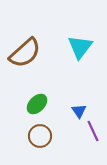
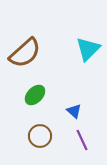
cyan triangle: moved 8 px right, 2 px down; rotated 8 degrees clockwise
green ellipse: moved 2 px left, 9 px up
blue triangle: moved 5 px left; rotated 14 degrees counterclockwise
purple line: moved 11 px left, 9 px down
